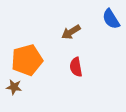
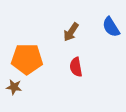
blue semicircle: moved 8 px down
brown arrow: rotated 24 degrees counterclockwise
orange pentagon: moved 1 px up; rotated 16 degrees clockwise
